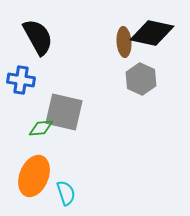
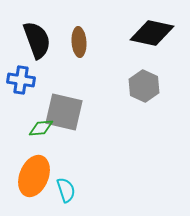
black semicircle: moved 1 px left, 3 px down; rotated 9 degrees clockwise
brown ellipse: moved 45 px left
gray hexagon: moved 3 px right, 7 px down
cyan semicircle: moved 3 px up
